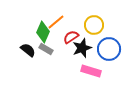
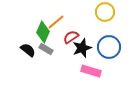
yellow circle: moved 11 px right, 13 px up
blue circle: moved 2 px up
